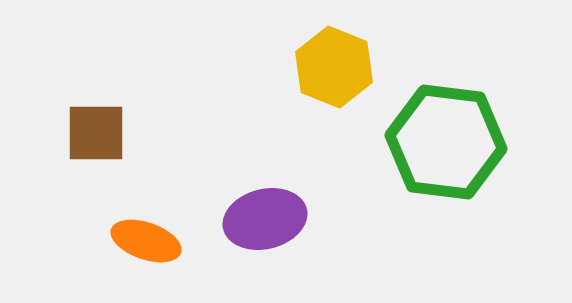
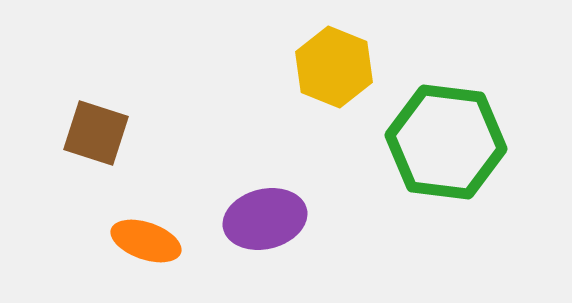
brown square: rotated 18 degrees clockwise
